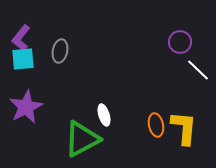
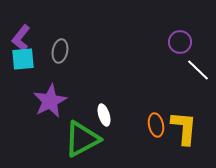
purple star: moved 24 px right, 6 px up
